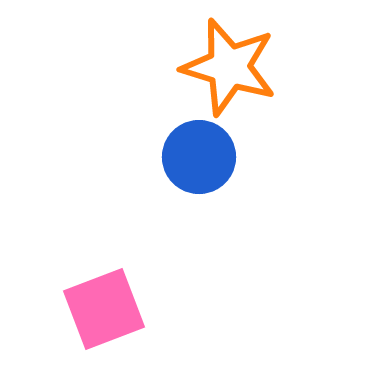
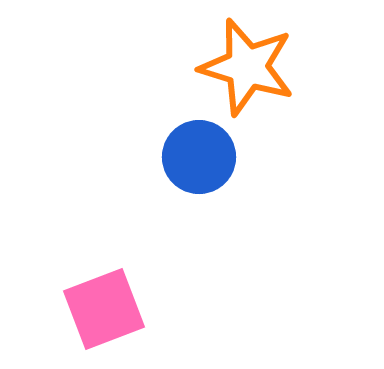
orange star: moved 18 px right
